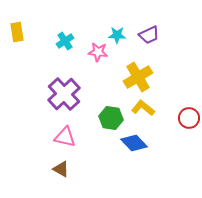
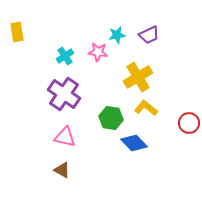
cyan star: rotated 12 degrees counterclockwise
cyan cross: moved 15 px down
purple cross: rotated 12 degrees counterclockwise
yellow L-shape: moved 3 px right
red circle: moved 5 px down
brown triangle: moved 1 px right, 1 px down
